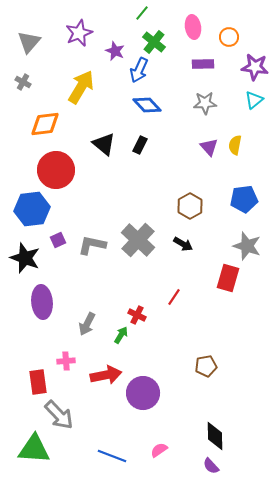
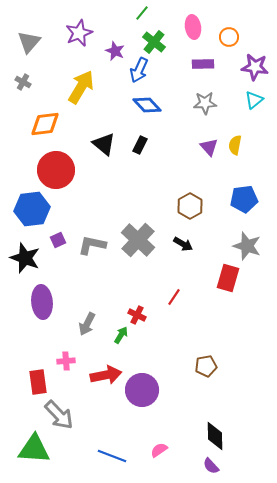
purple circle at (143, 393): moved 1 px left, 3 px up
